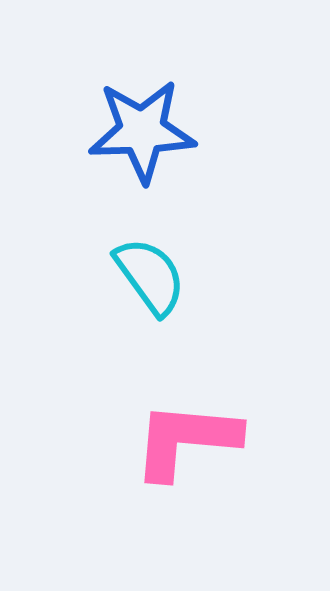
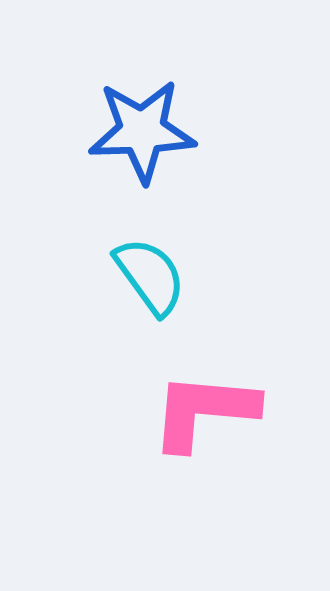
pink L-shape: moved 18 px right, 29 px up
